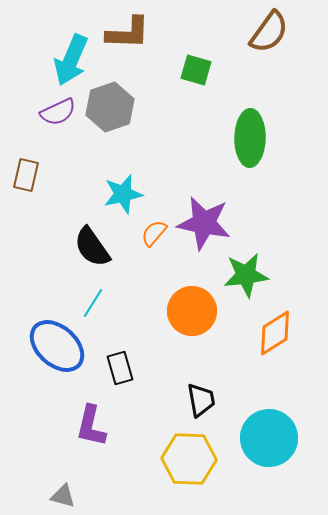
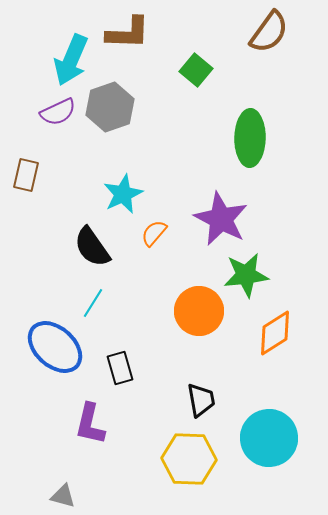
green square: rotated 24 degrees clockwise
cyan star: rotated 12 degrees counterclockwise
purple star: moved 17 px right, 4 px up; rotated 16 degrees clockwise
orange circle: moved 7 px right
blue ellipse: moved 2 px left, 1 px down
purple L-shape: moved 1 px left, 2 px up
